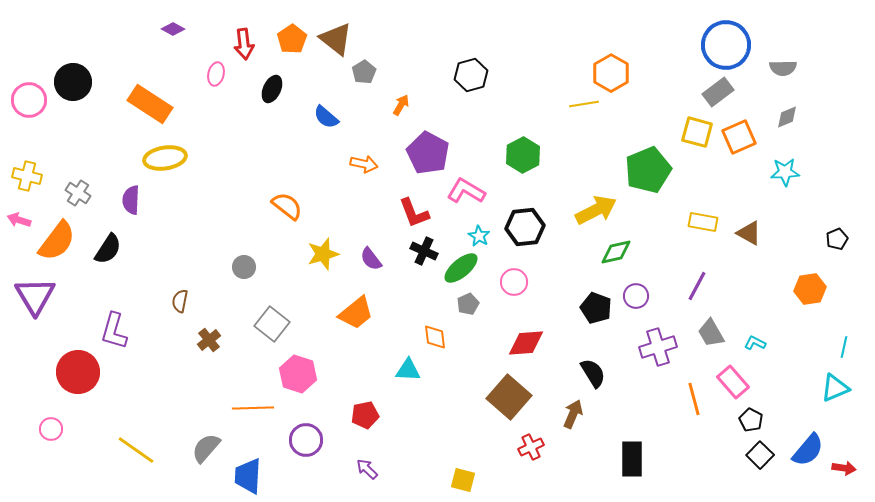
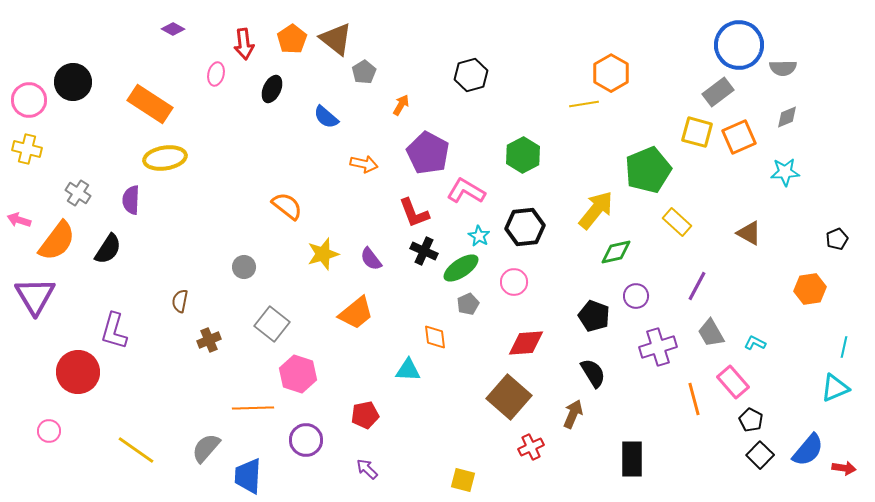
blue circle at (726, 45): moved 13 px right
yellow cross at (27, 176): moved 27 px up
yellow arrow at (596, 210): rotated 24 degrees counterclockwise
yellow rectangle at (703, 222): moved 26 px left; rotated 32 degrees clockwise
green ellipse at (461, 268): rotated 6 degrees clockwise
black pentagon at (596, 308): moved 2 px left, 8 px down
brown cross at (209, 340): rotated 15 degrees clockwise
pink circle at (51, 429): moved 2 px left, 2 px down
